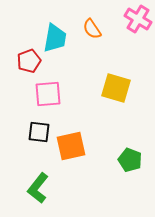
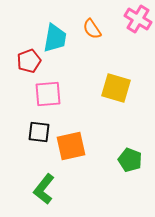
green L-shape: moved 6 px right, 1 px down
